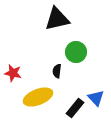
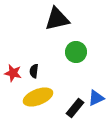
black semicircle: moved 23 px left
blue triangle: rotated 48 degrees clockwise
